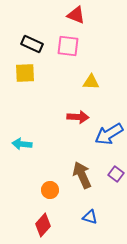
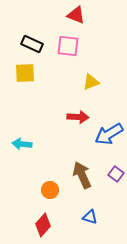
yellow triangle: rotated 24 degrees counterclockwise
